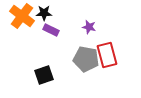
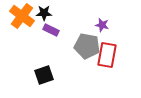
purple star: moved 13 px right, 2 px up
red rectangle: rotated 25 degrees clockwise
gray pentagon: moved 1 px right, 13 px up
